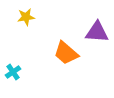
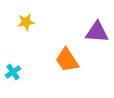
yellow star: moved 5 px down
orange trapezoid: moved 1 px right, 7 px down; rotated 16 degrees clockwise
